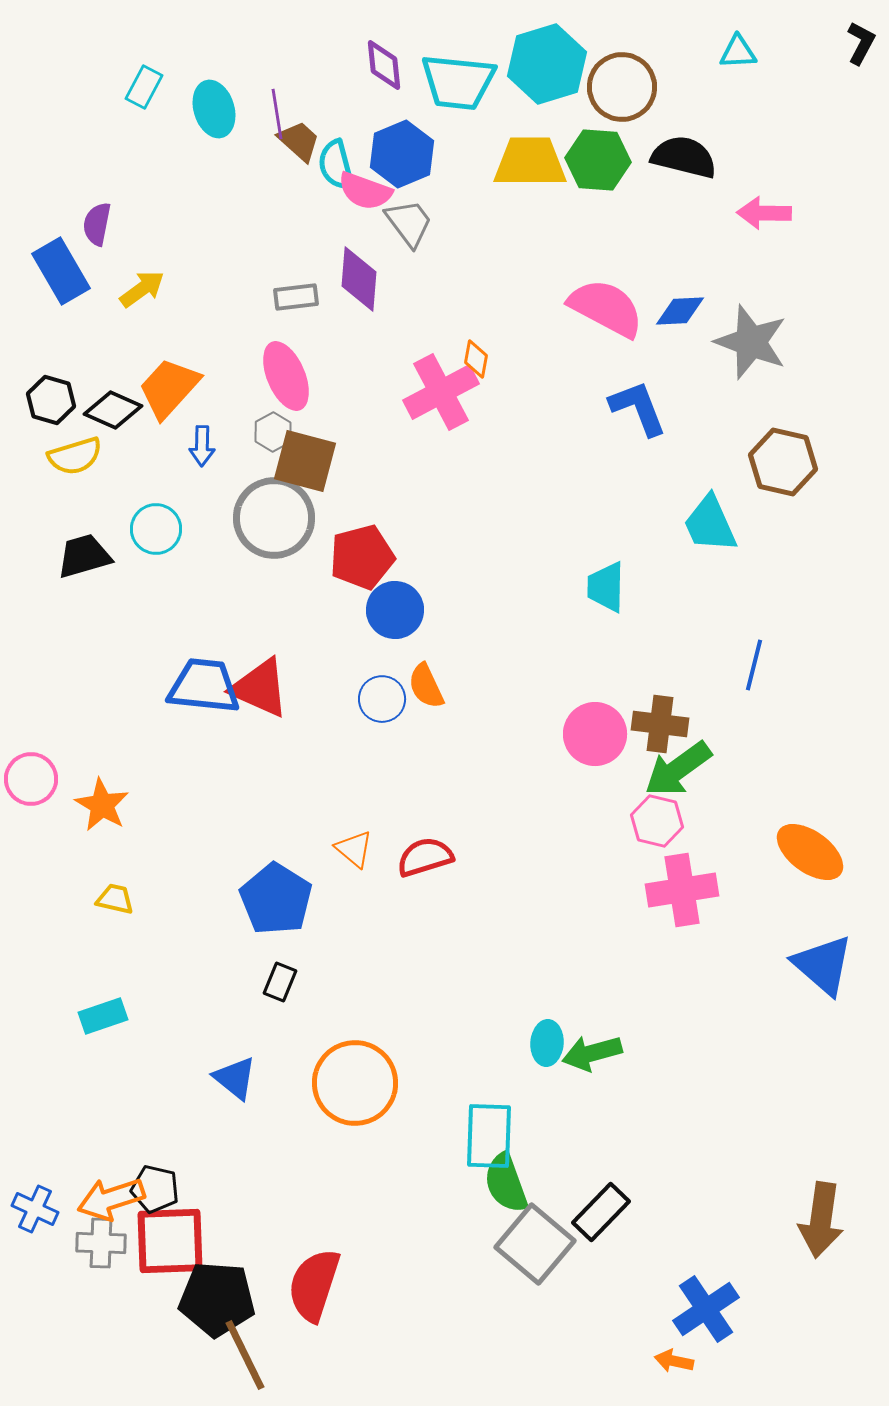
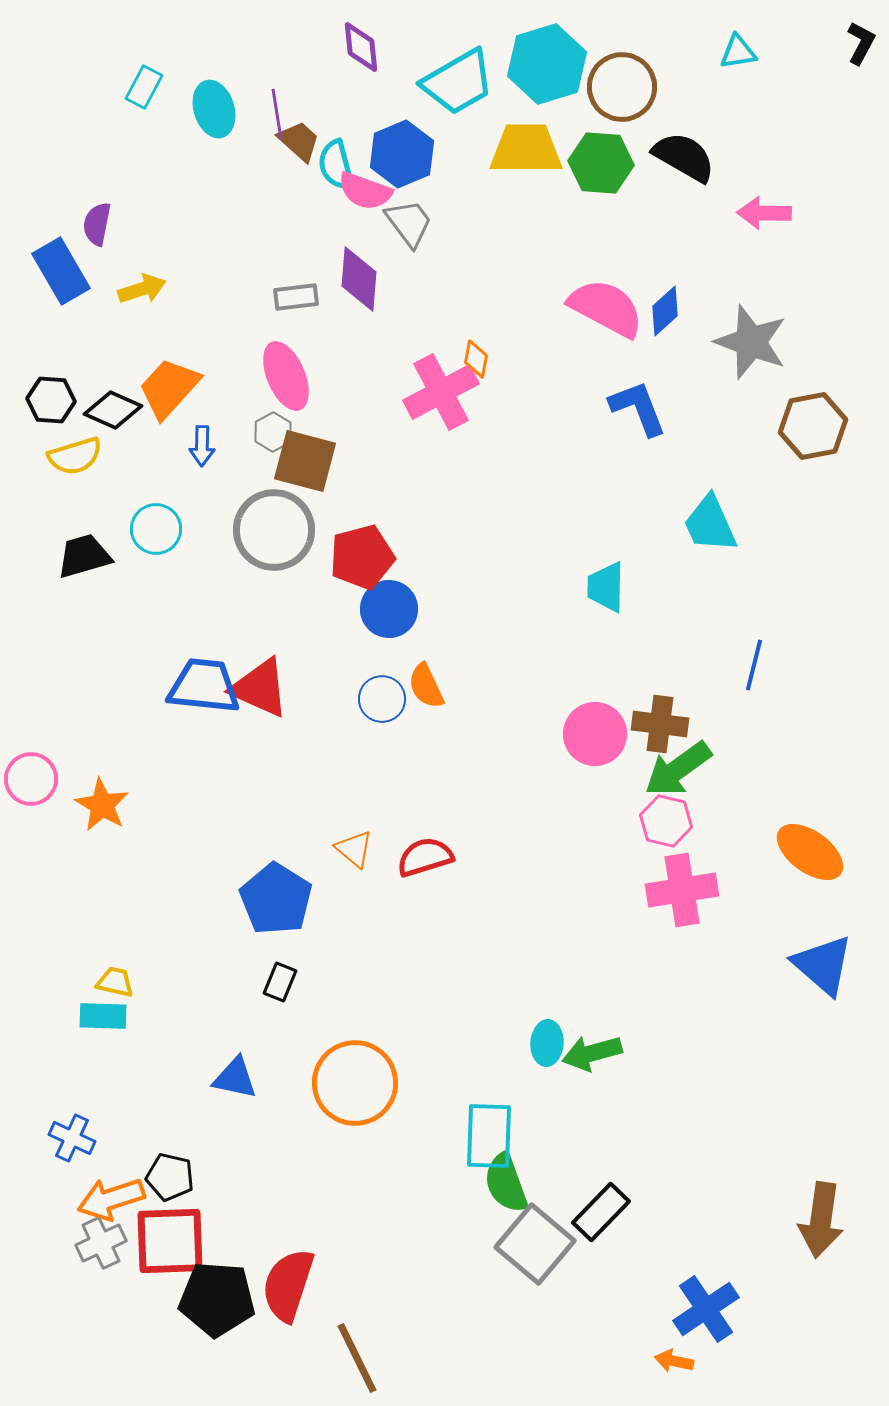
cyan triangle at (738, 52): rotated 6 degrees counterclockwise
purple diamond at (384, 65): moved 23 px left, 18 px up
cyan trapezoid at (458, 82): rotated 36 degrees counterclockwise
black semicircle at (684, 157): rotated 16 degrees clockwise
green hexagon at (598, 160): moved 3 px right, 3 px down
yellow trapezoid at (530, 162): moved 4 px left, 13 px up
yellow arrow at (142, 289): rotated 18 degrees clockwise
blue diamond at (680, 311): moved 15 px left; rotated 39 degrees counterclockwise
black hexagon at (51, 400): rotated 12 degrees counterclockwise
brown hexagon at (783, 462): moved 30 px right, 36 px up; rotated 24 degrees counterclockwise
gray circle at (274, 518): moved 12 px down
blue circle at (395, 610): moved 6 px left, 1 px up
pink hexagon at (657, 821): moved 9 px right
yellow trapezoid at (115, 899): moved 83 px down
cyan rectangle at (103, 1016): rotated 21 degrees clockwise
blue triangle at (235, 1078): rotated 27 degrees counterclockwise
black pentagon at (155, 1189): moved 15 px right, 12 px up
blue cross at (35, 1209): moved 37 px right, 71 px up
gray cross at (101, 1243): rotated 27 degrees counterclockwise
red semicircle at (314, 1285): moved 26 px left
brown line at (245, 1355): moved 112 px right, 3 px down
